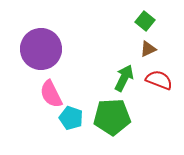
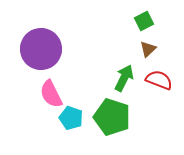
green square: moved 1 px left; rotated 24 degrees clockwise
brown triangle: rotated 18 degrees counterclockwise
green pentagon: rotated 21 degrees clockwise
